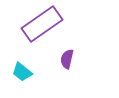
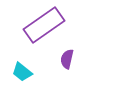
purple rectangle: moved 2 px right, 1 px down
